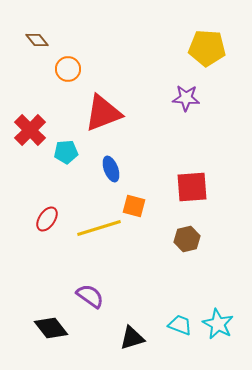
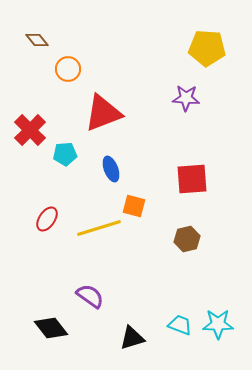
cyan pentagon: moved 1 px left, 2 px down
red square: moved 8 px up
cyan star: rotated 28 degrees counterclockwise
